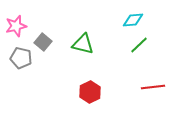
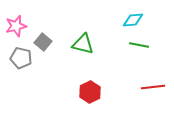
green line: rotated 54 degrees clockwise
